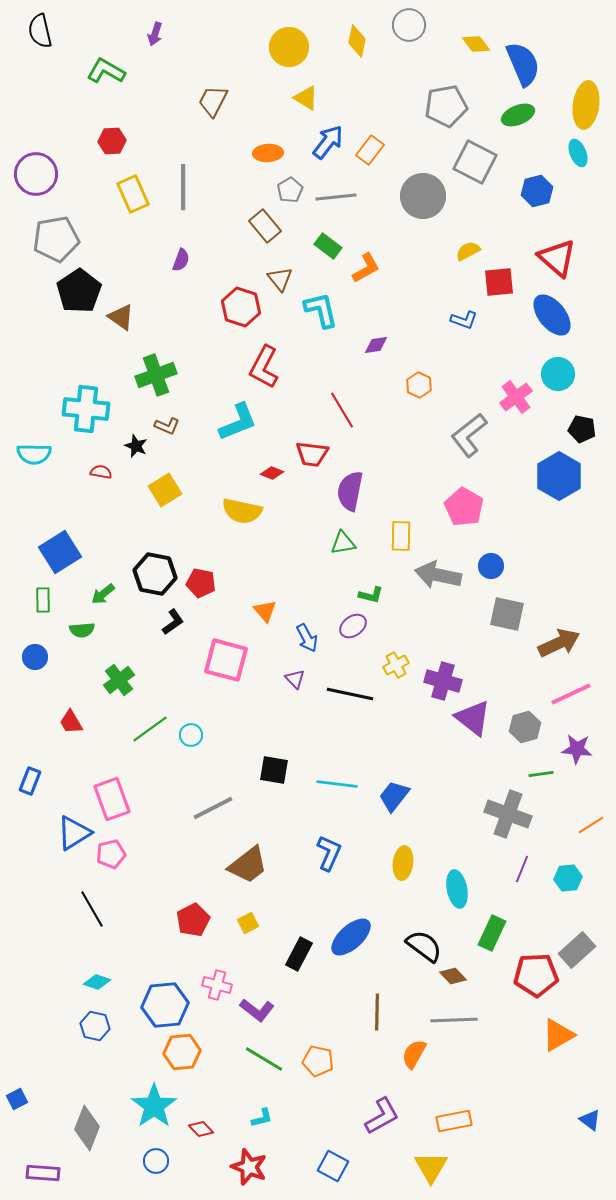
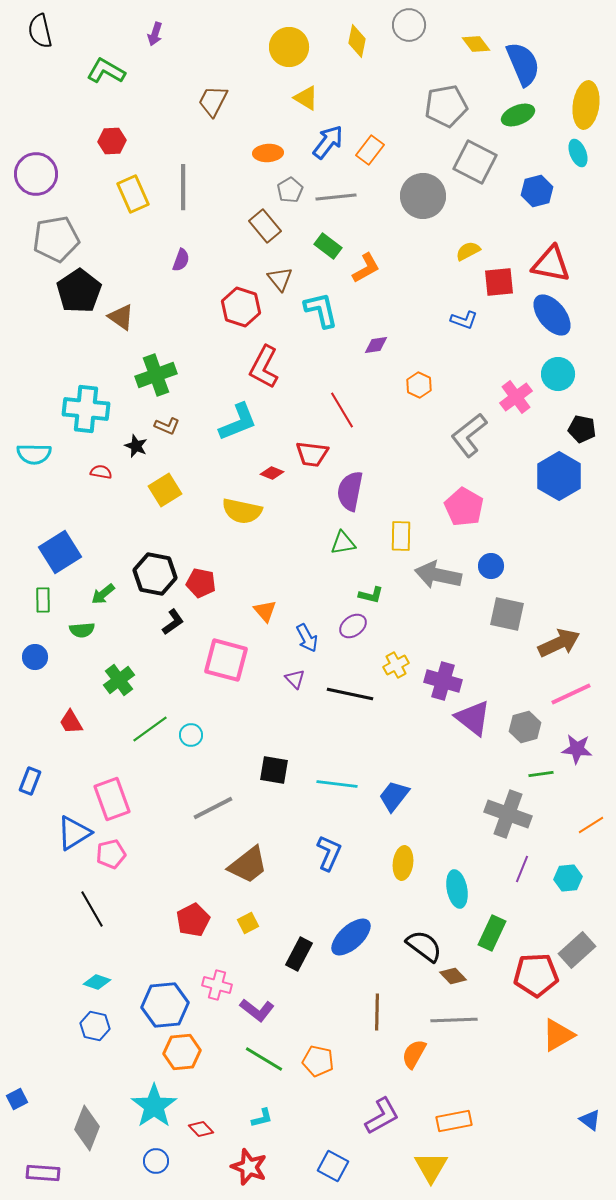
red triangle at (557, 258): moved 6 px left, 6 px down; rotated 30 degrees counterclockwise
